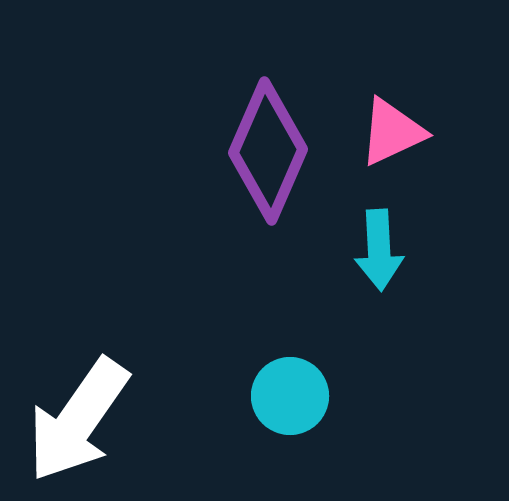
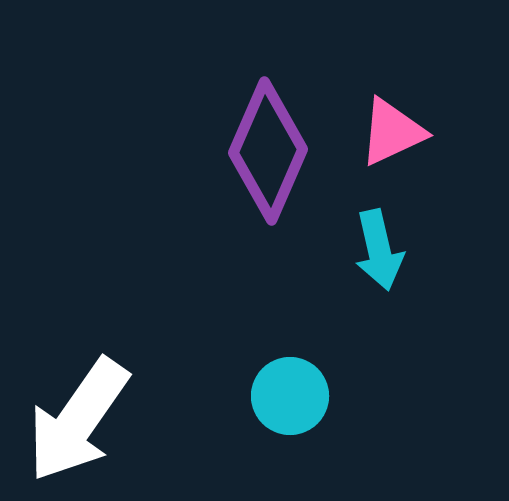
cyan arrow: rotated 10 degrees counterclockwise
